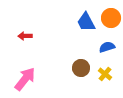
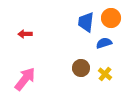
blue trapezoid: rotated 35 degrees clockwise
red arrow: moved 2 px up
blue semicircle: moved 3 px left, 4 px up
